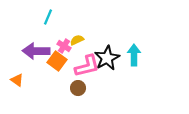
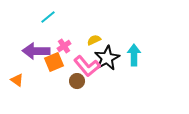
cyan line: rotated 28 degrees clockwise
yellow semicircle: moved 17 px right
pink cross: rotated 24 degrees clockwise
orange square: moved 3 px left, 1 px down; rotated 30 degrees clockwise
pink L-shape: rotated 64 degrees clockwise
brown circle: moved 1 px left, 7 px up
